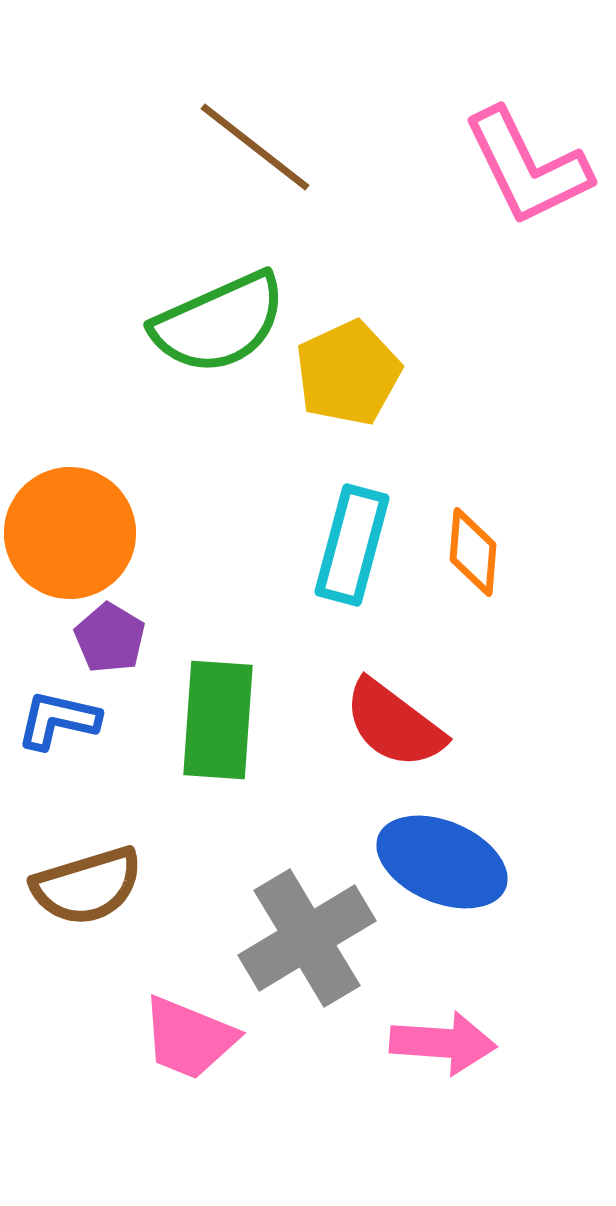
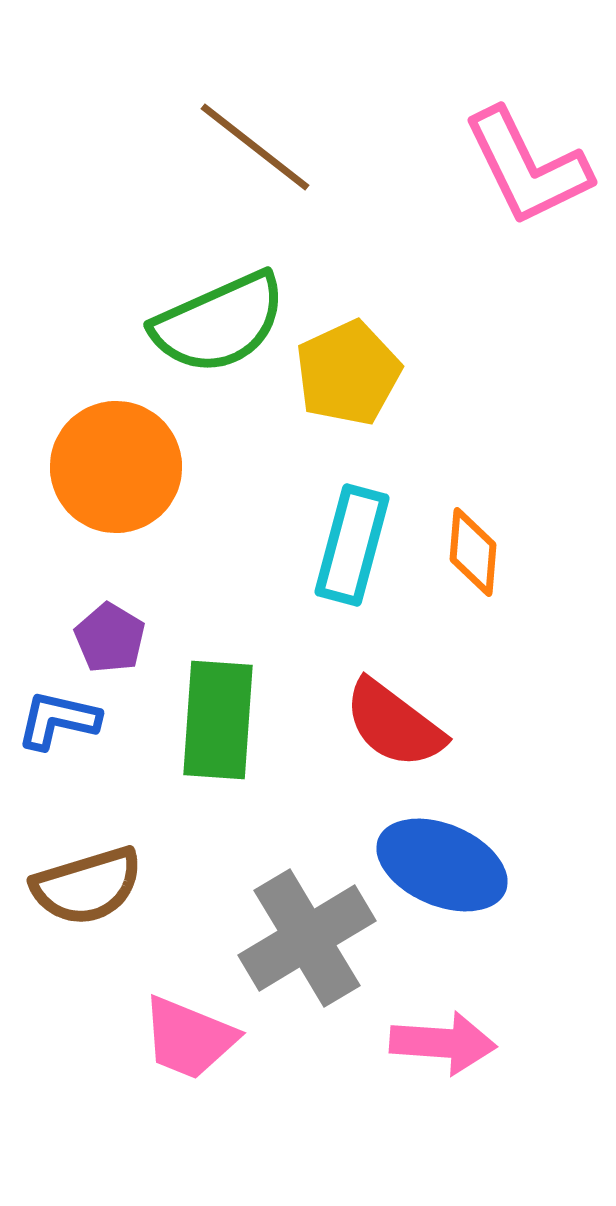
orange circle: moved 46 px right, 66 px up
blue ellipse: moved 3 px down
